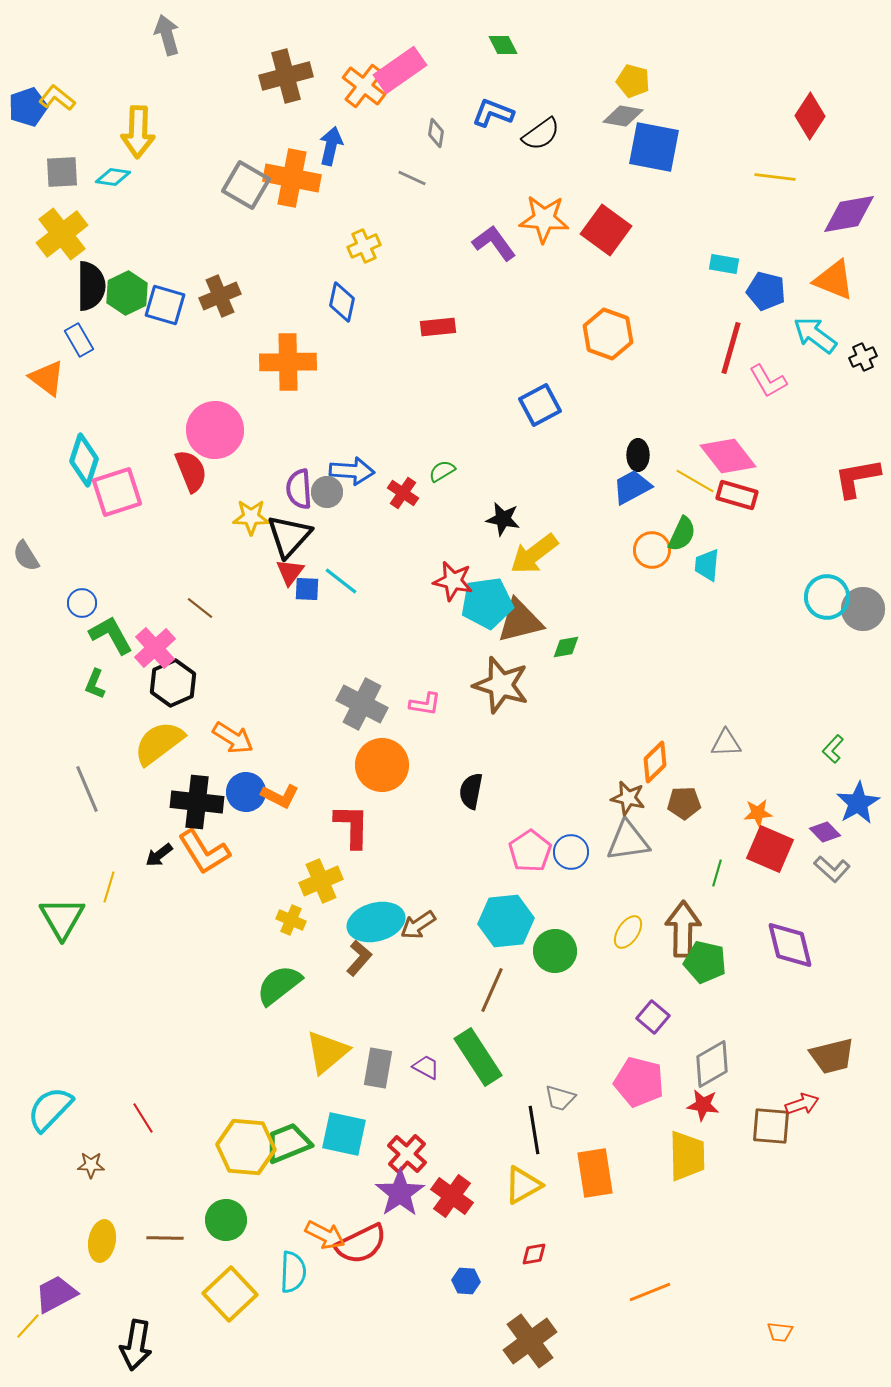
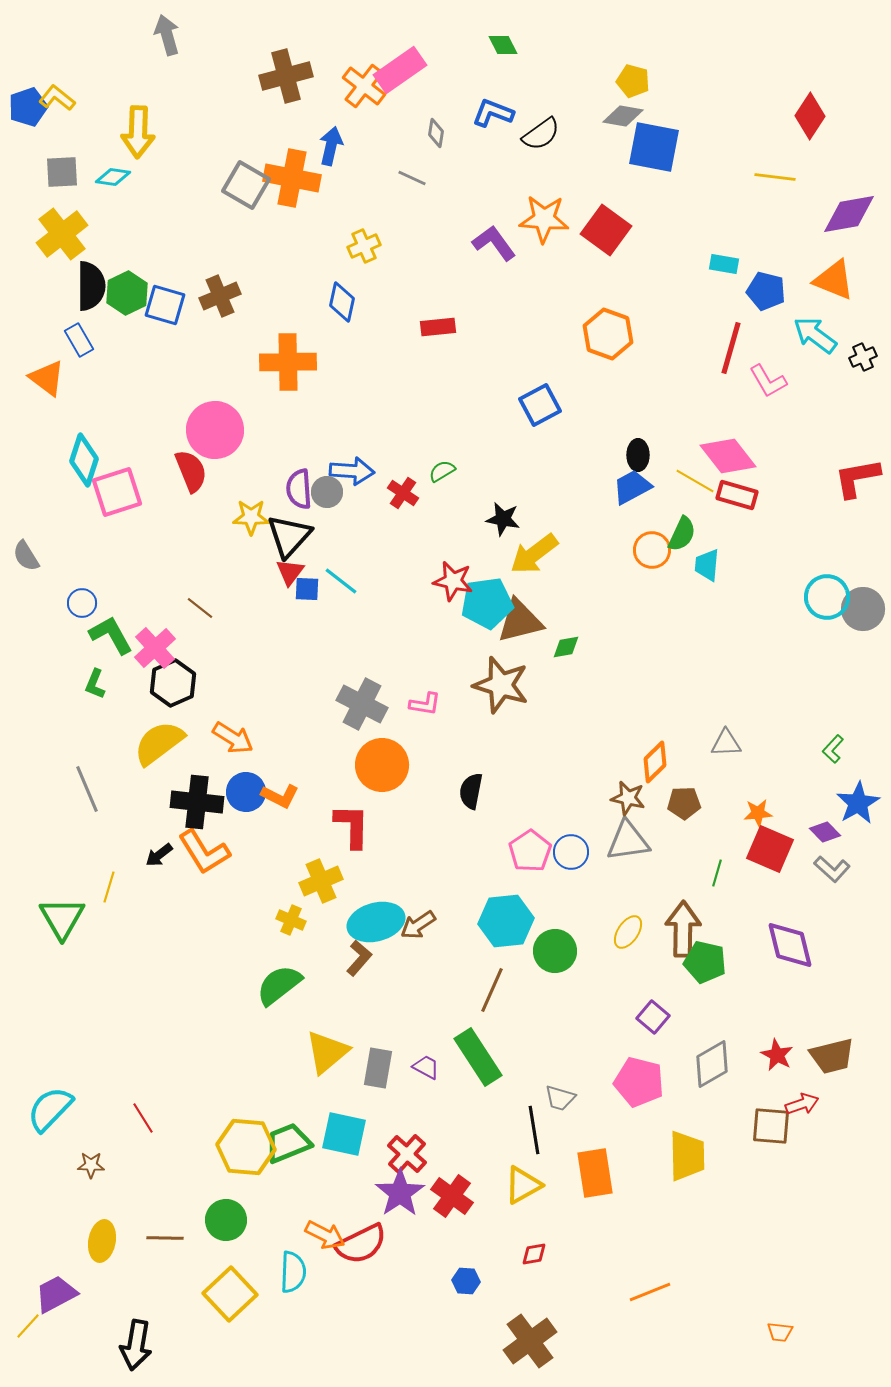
red star at (703, 1105): moved 74 px right, 50 px up; rotated 20 degrees clockwise
